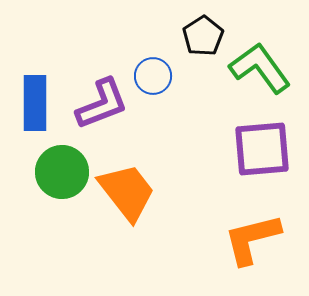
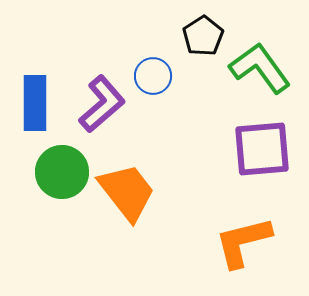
purple L-shape: rotated 20 degrees counterclockwise
orange L-shape: moved 9 px left, 3 px down
